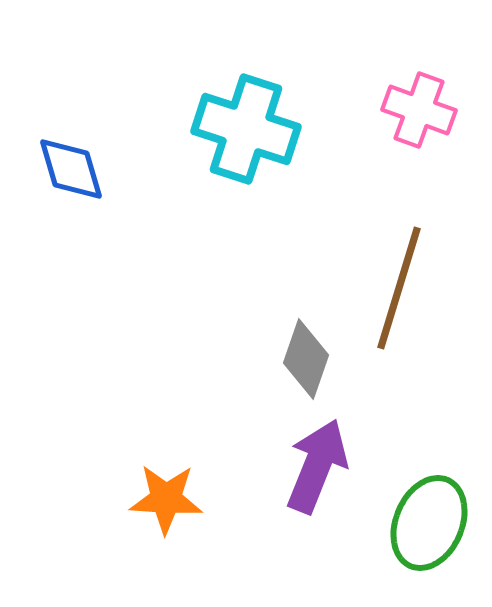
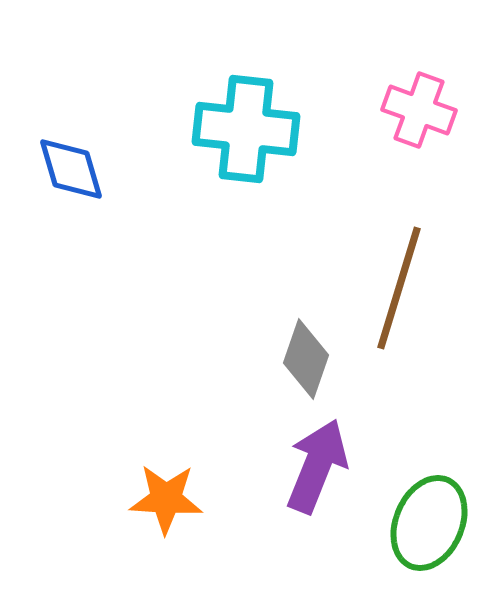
cyan cross: rotated 12 degrees counterclockwise
